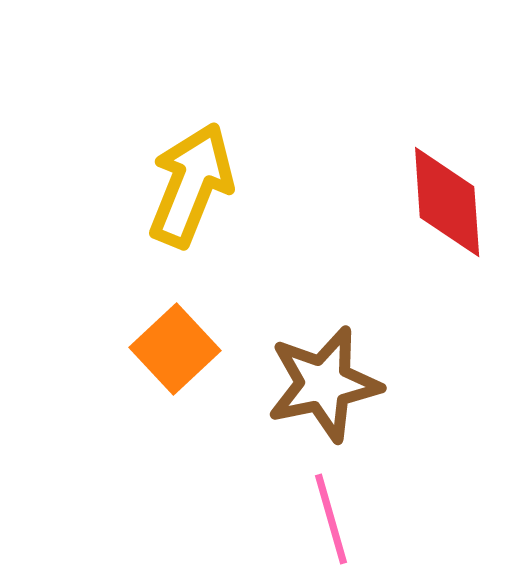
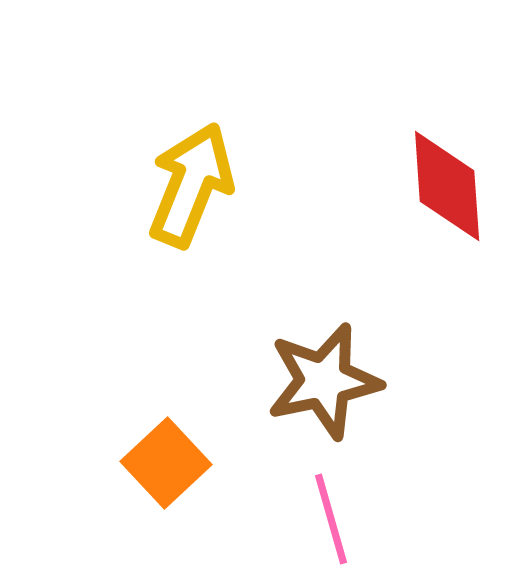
red diamond: moved 16 px up
orange square: moved 9 px left, 114 px down
brown star: moved 3 px up
